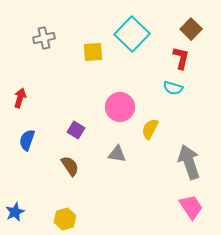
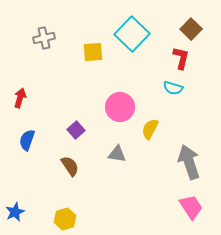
purple square: rotated 18 degrees clockwise
